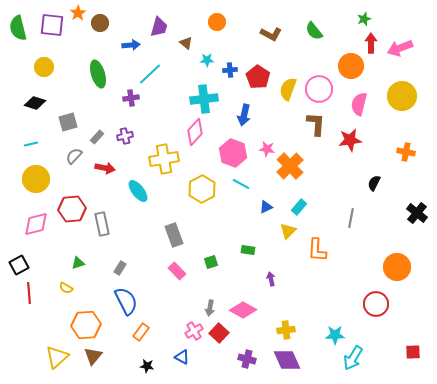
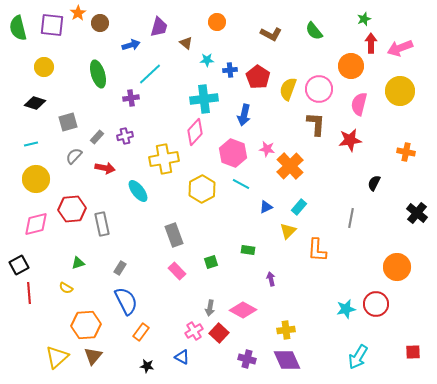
blue arrow at (131, 45): rotated 12 degrees counterclockwise
yellow circle at (402, 96): moved 2 px left, 5 px up
cyan star at (335, 335): moved 11 px right, 26 px up; rotated 12 degrees counterclockwise
cyan arrow at (353, 358): moved 5 px right, 1 px up
